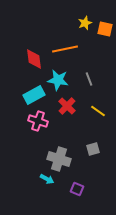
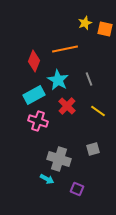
red diamond: moved 2 px down; rotated 30 degrees clockwise
cyan star: rotated 20 degrees clockwise
